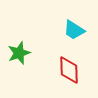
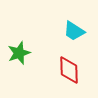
cyan trapezoid: moved 1 px down
